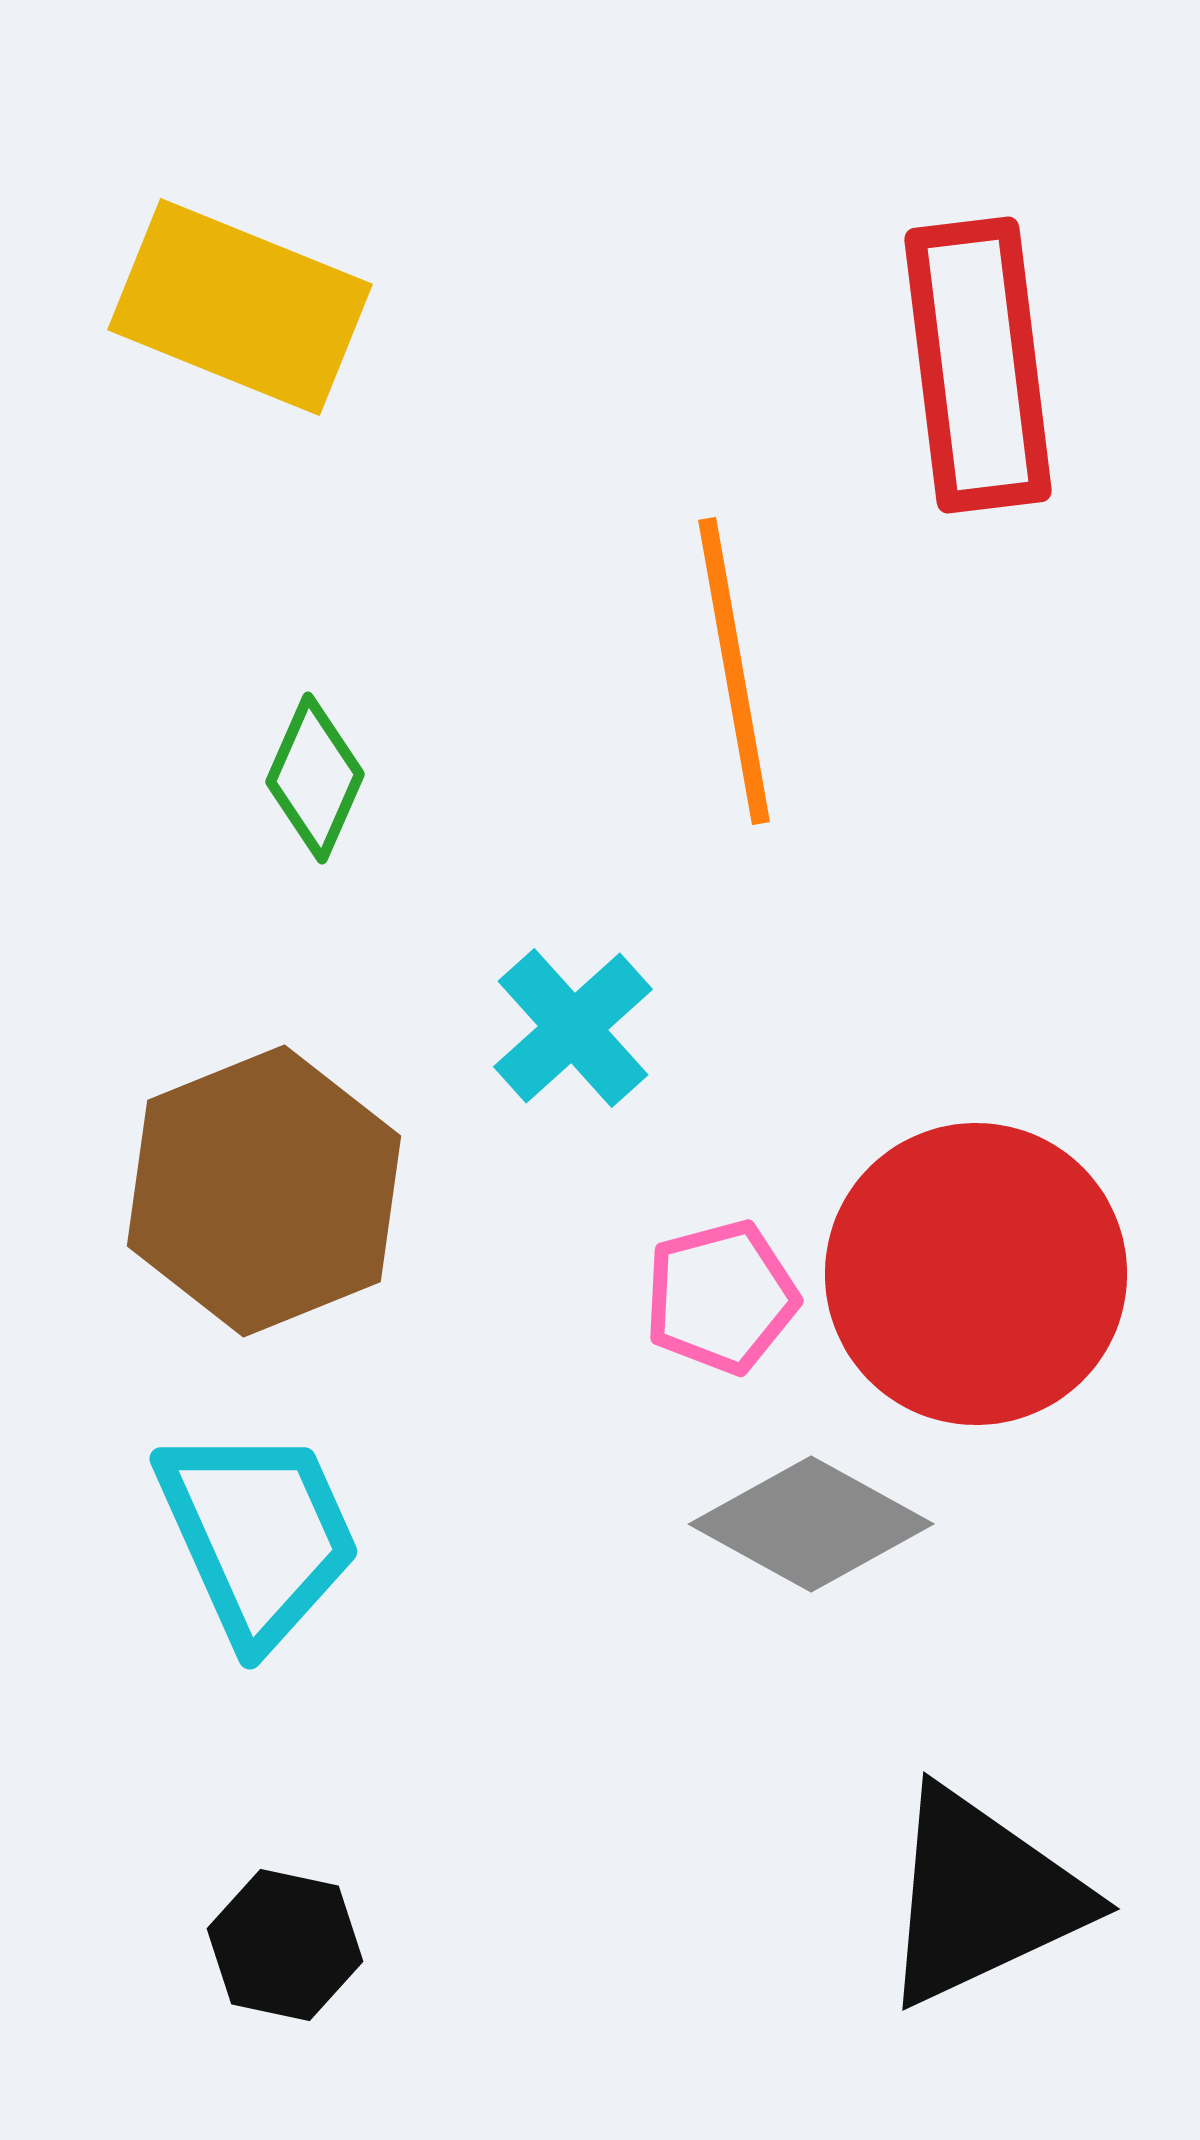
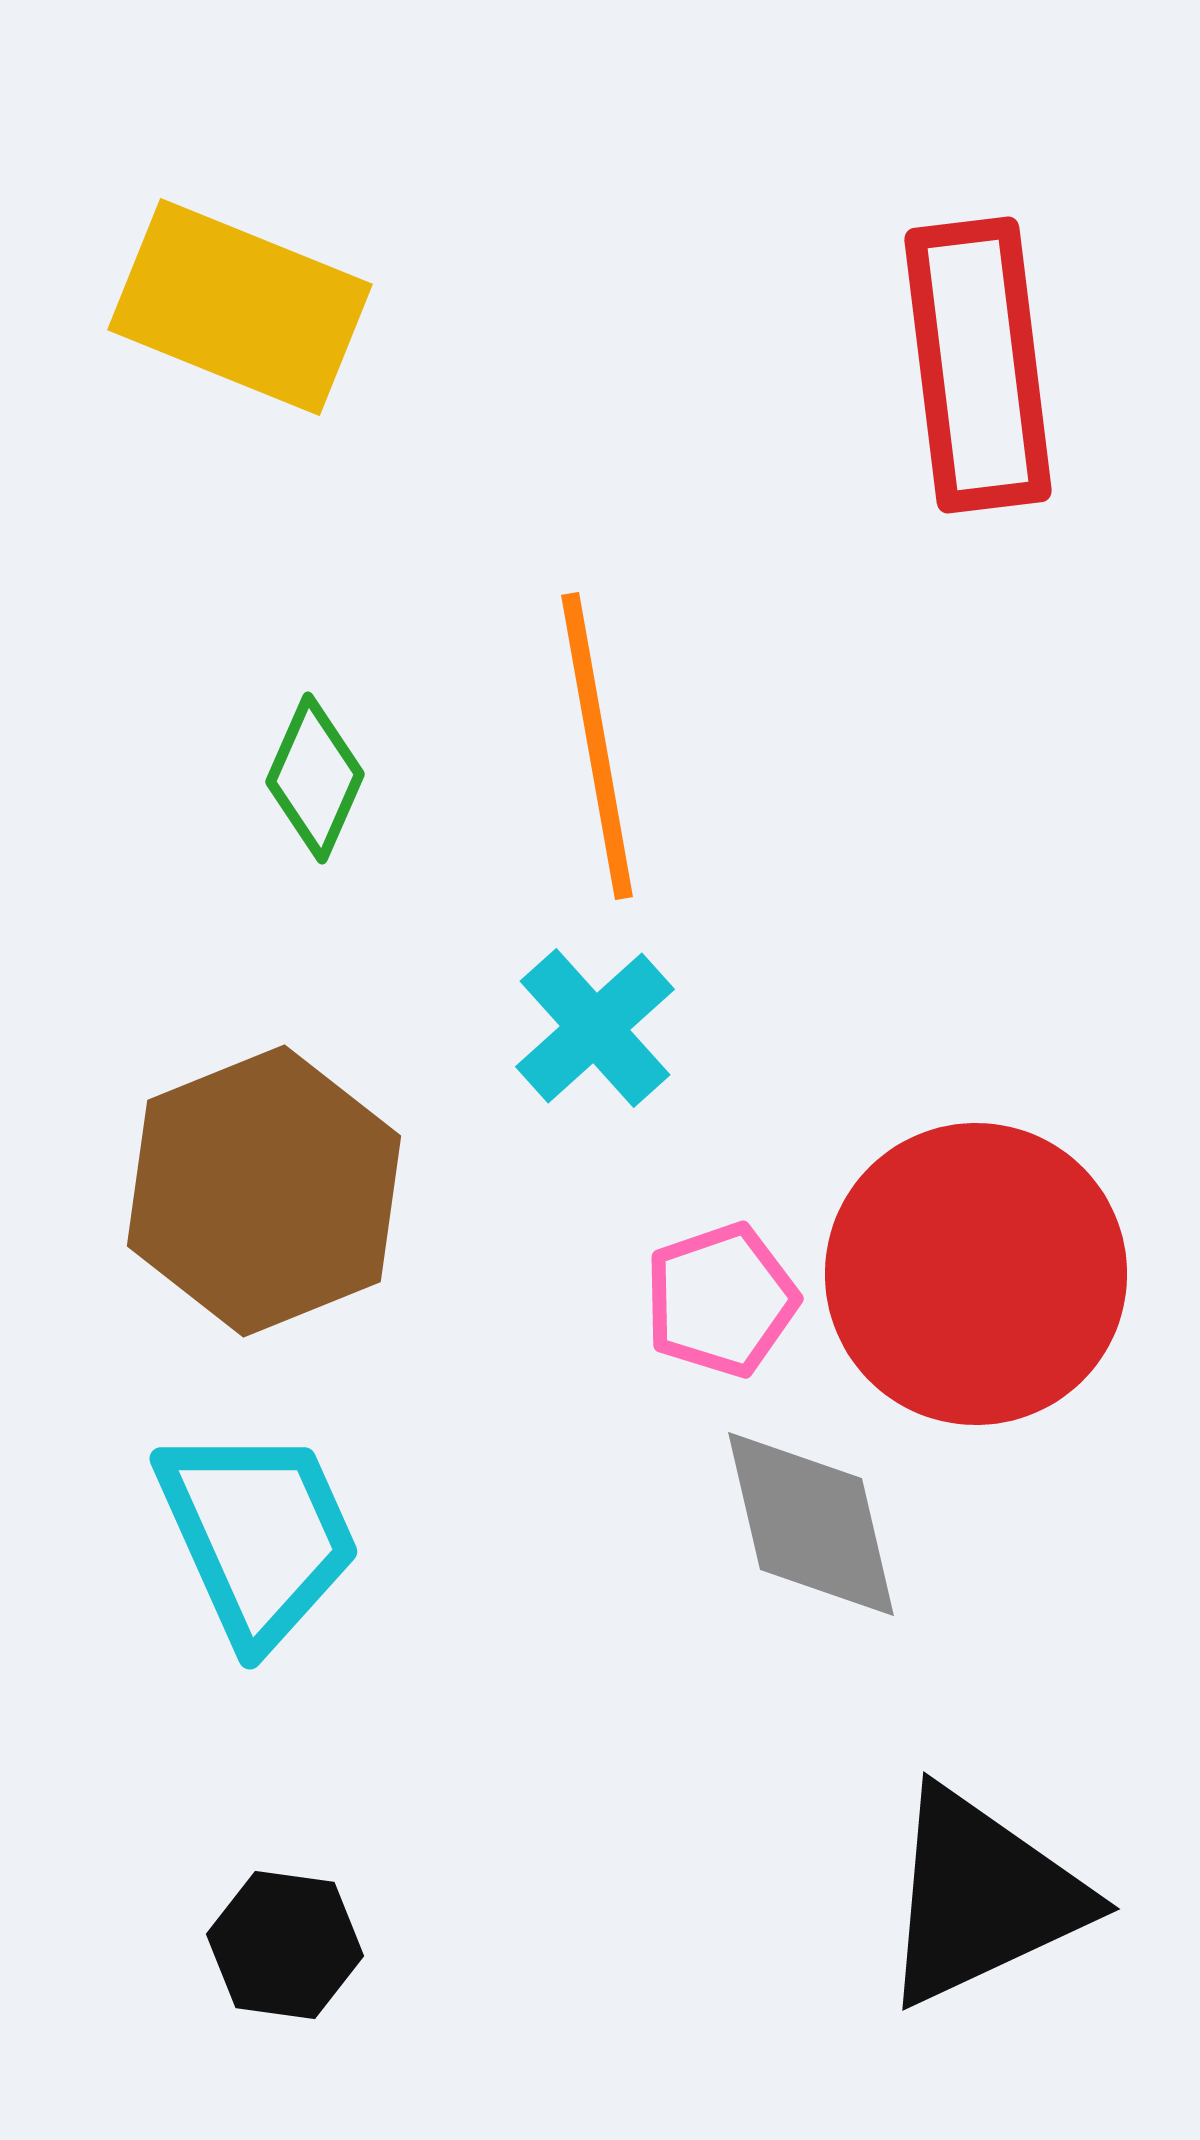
orange line: moved 137 px left, 75 px down
cyan cross: moved 22 px right
pink pentagon: moved 3 px down; rotated 4 degrees counterclockwise
gray diamond: rotated 48 degrees clockwise
black hexagon: rotated 4 degrees counterclockwise
